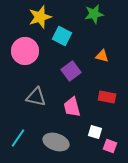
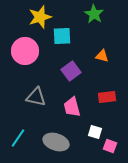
green star: rotated 30 degrees counterclockwise
cyan square: rotated 30 degrees counterclockwise
red rectangle: rotated 18 degrees counterclockwise
